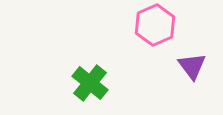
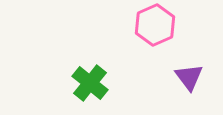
purple triangle: moved 3 px left, 11 px down
